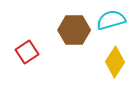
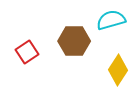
brown hexagon: moved 11 px down
yellow diamond: moved 3 px right, 8 px down
